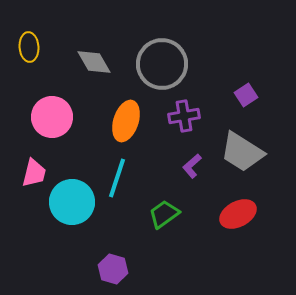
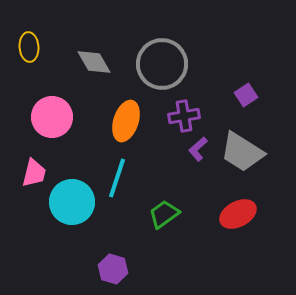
purple L-shape: moved 6 px right, 17 px up
